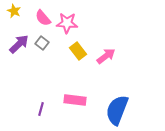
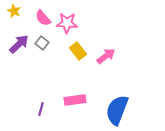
pink rectangle: rotated 15 degrees counterclockwise
